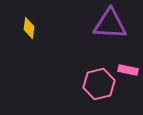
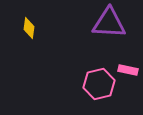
purple triangle: moved 1 px left, 1 px up
